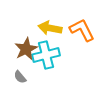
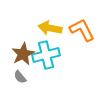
brown star: moved 3 px left, 5 px down
